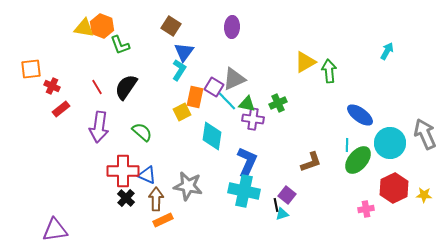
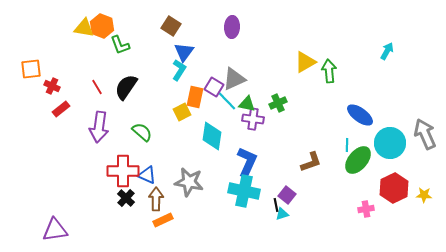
gray star at (188, 186): moved 1 px right, 4 px up
